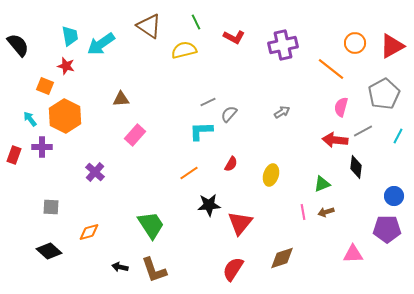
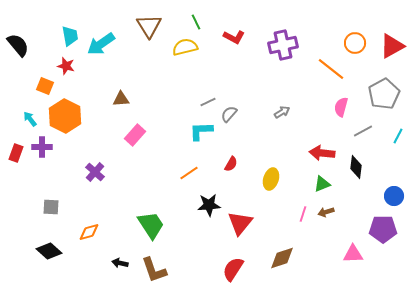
brown triangle at (149, 26): rotated 24 degrees clockwise
yellow semicircle at (184, 50): moved 1 px right, 3 px up
red arrow at (335, 140): moved 13 px left, 13 px down
red rectangle at (14, 155): moved 2 px right, 2 px up
yellow ellipse at (271, 175): moved 4 px down
pink line at (303, 212): moved 2 px down; rotated 28 degrees clockwise
purple pentagon at (387, 229): moved 4 px left
black arrow at (120, 267): moved 4 px up
